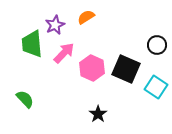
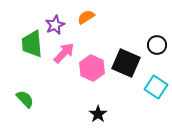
black square: moved 6 px up
